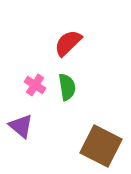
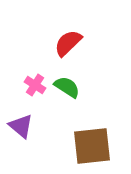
green semicircle: rotated 48 degrees counterclockwise
brown square: moved 9 px left; rotated 33 degrees counterclockwise
